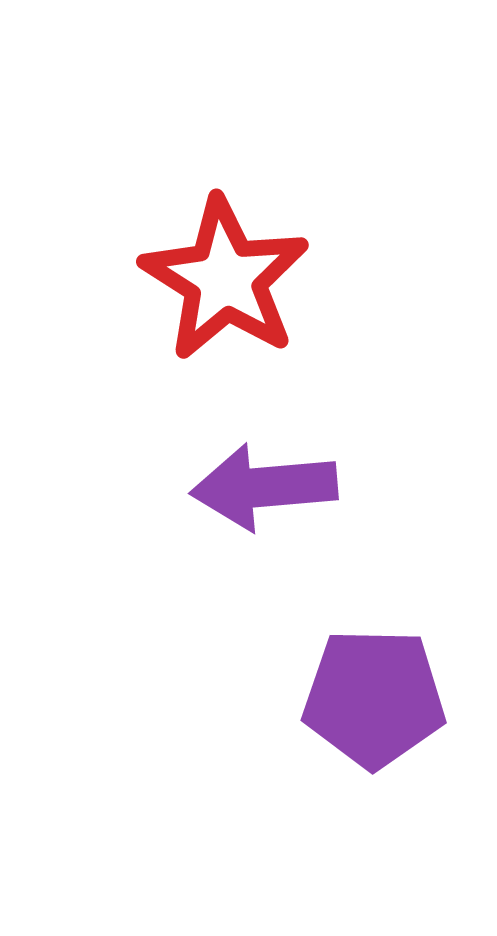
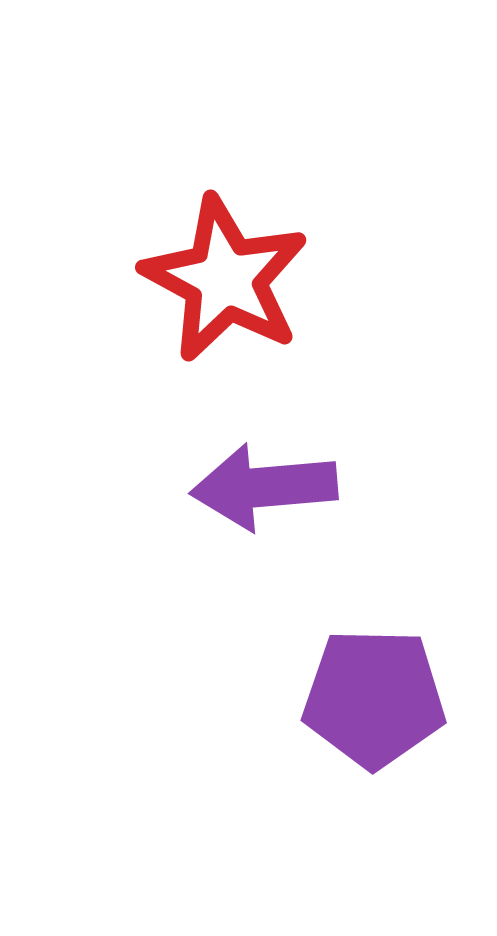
red star: rotated 4 degrees counterclockwise
